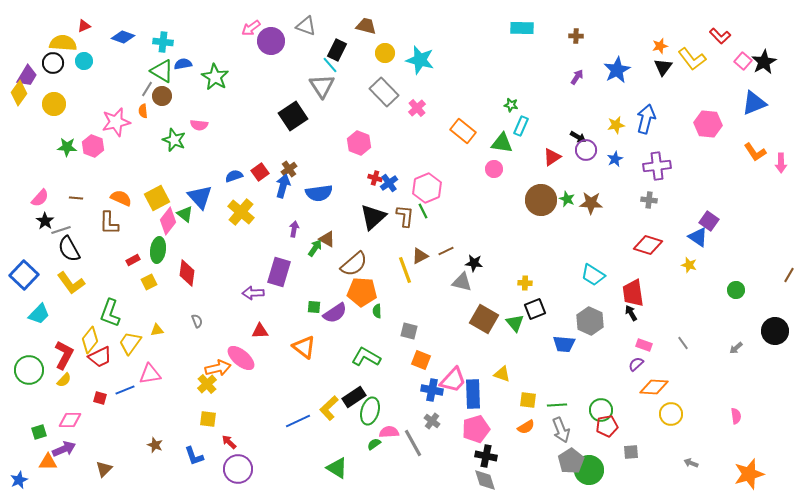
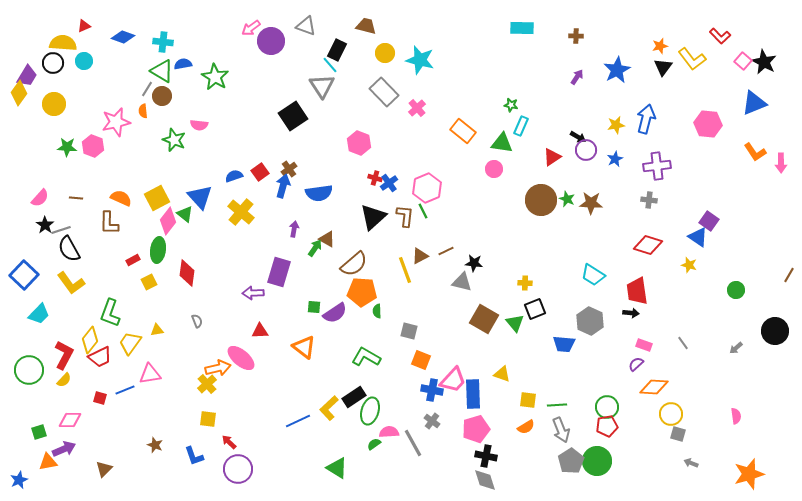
black star at (764, 62): rotated 15 degrees counterclockwise
black star at (45, 221): moved 4 px down
red trapezoid at (633, 293): moved 4 px right, 2 px up
black arrow at (631, 313): rotated 126 degrees clockwise
green circle at (601, 410): moved 6 px right, 3 px up
gray square at (631, 452): moved 47 px right, 18 px up; rotated 21 degrees clockwise
orange triangle at (48, 462): rotated 12 degrees counterclockwise
green circle at (589, 470): moved 8 px right, 9 px up
